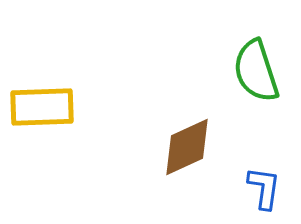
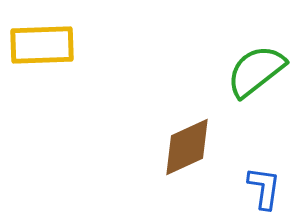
green semicircle: rotated 70 degrees clockwise
yellow rectangle: moved 62 px up
